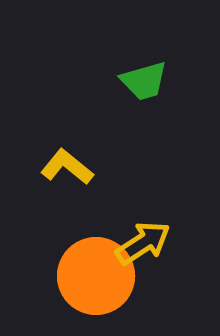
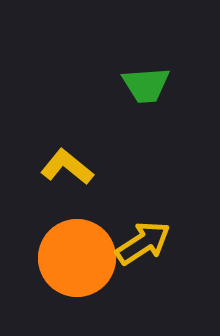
green trapezoid: moved 2 px right, 4 px down; rotated 12 degrees clockwise
orange circle: moved 19 px left, 18 px up
